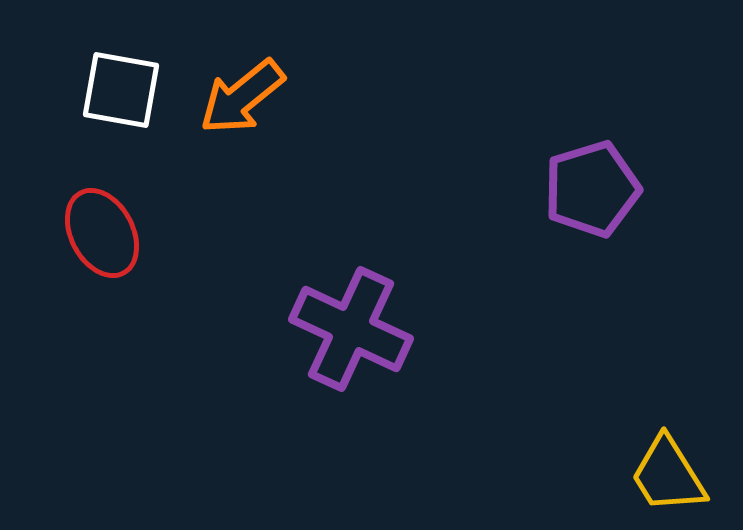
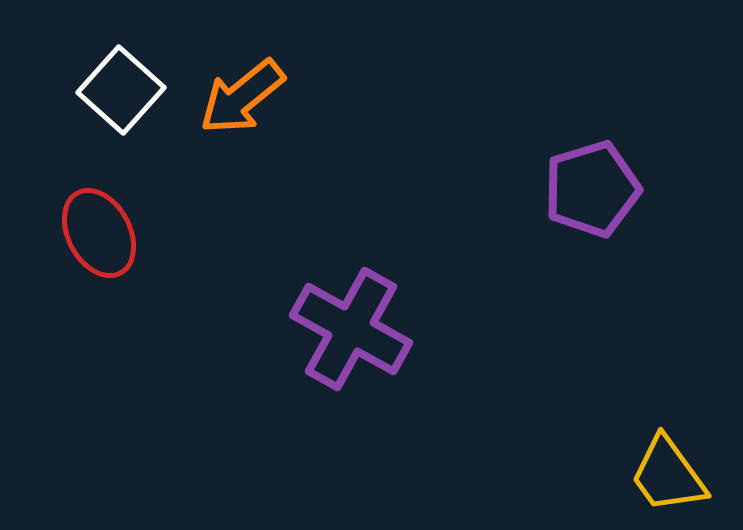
white square: rotated 32 degrees clockwise
red ellipse: moved 3 px left
purple cross: rotated 4 degrees clockwise
yellow trapezoid: rotated 4 degrees counterclockwise
